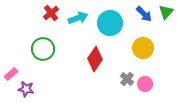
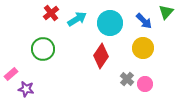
blue arrow: moved 7 px down
cyan arrow: moved 1 px left, 1 px down; rotated 12 degrees counterclockwise
red diamond: moved 6 px right, 3 px up
